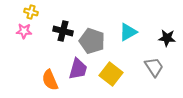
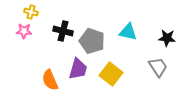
cyan triangle: rotated 42 degrees clockwise
gray trapezoid: moved 4 px right
